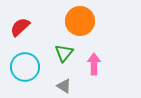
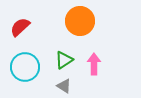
green triangle: moved 7 px down; rotated 18 degrees clockwise
